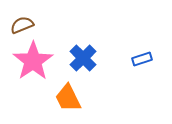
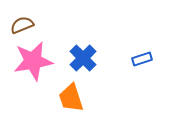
pink star: rotated 24 degrees clockwise
orange trapezoid: moved 3 px right; rotated 8 degrees clockwise
